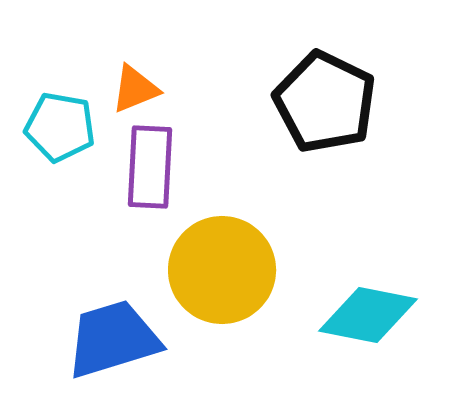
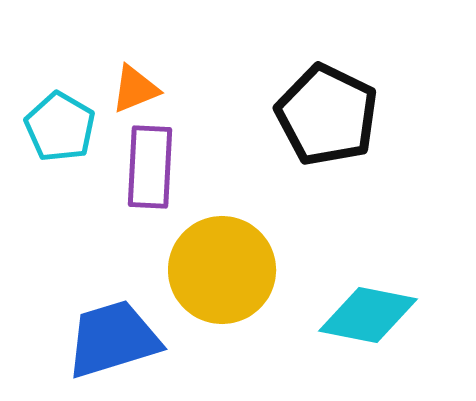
black pentagon: moved 2 px right, 13 px down
cyan pentagon: rotated 20 degrees clockwise
